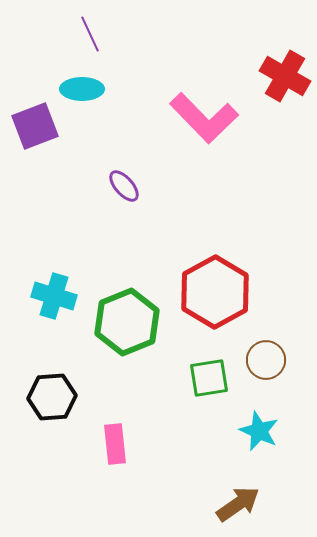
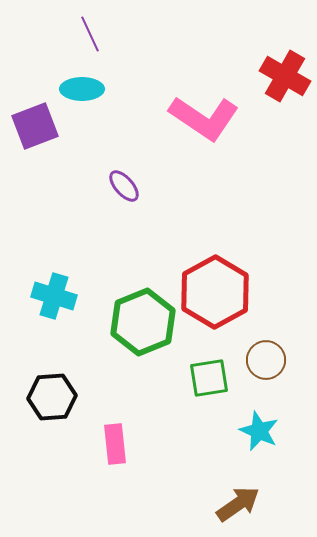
pink L-shape: rotated 12 degrees counterclockwise
green hexagon: moved 16 px right
